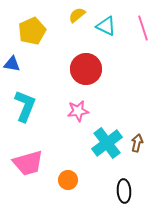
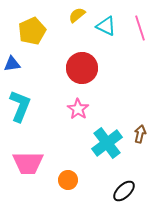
pink line: moved 3 px left
blue triangle: rotated 18 degrees counterclockwise
red circle: moved 4 px left, 1 px up
cyan L-shape: moved 5 px left
pink star: moved 2 px up; rotated 30 degrees counterclockwise
brown arrow: moved 3 px right, 9 px up
pink trapezoid: rotated 16 degrees clockwise
black ellipse: rotated 50 degrees clockwise
